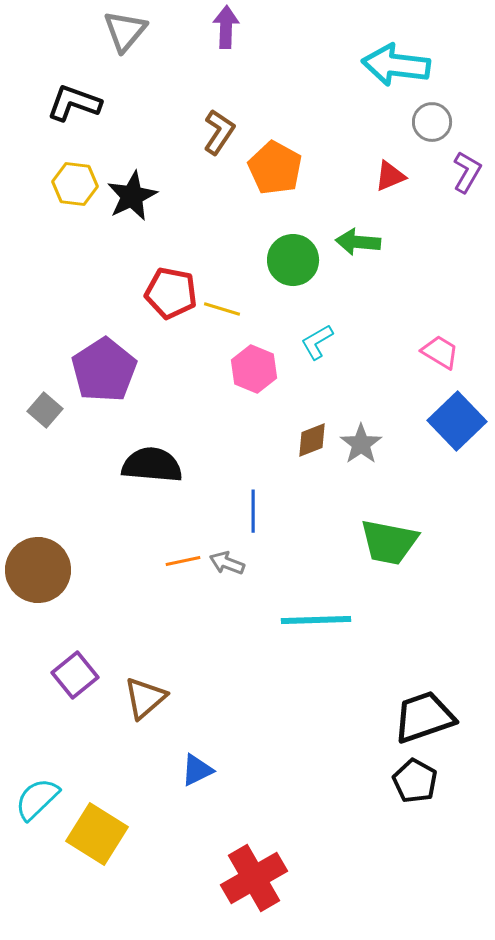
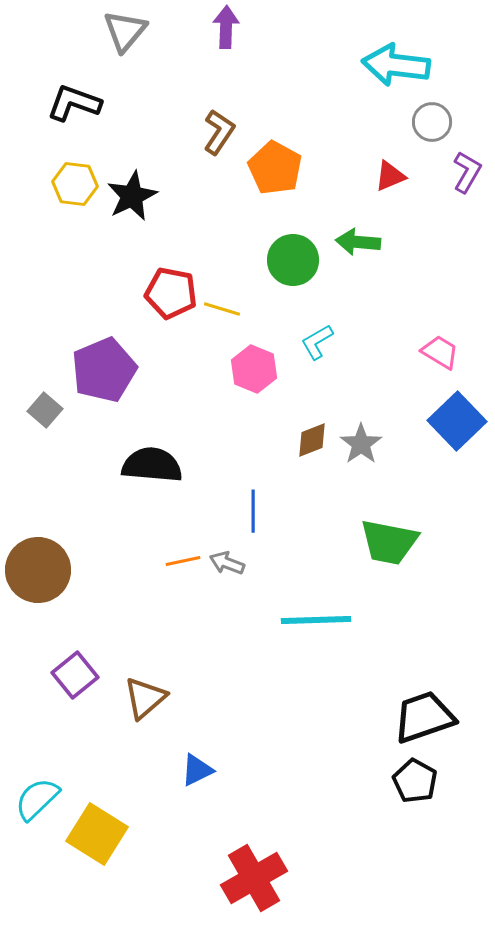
purple pentagon: rotated 10 degrees clockwise
